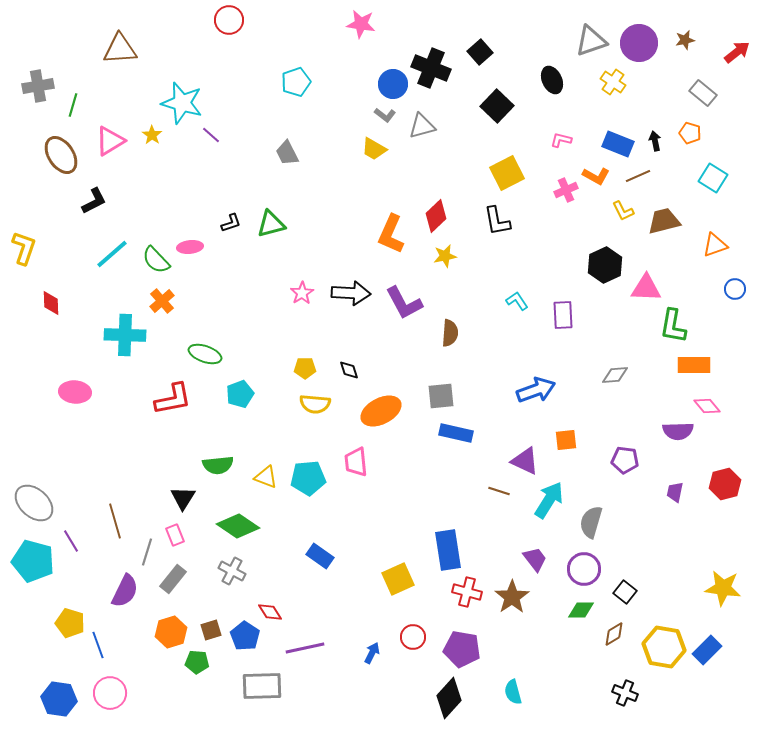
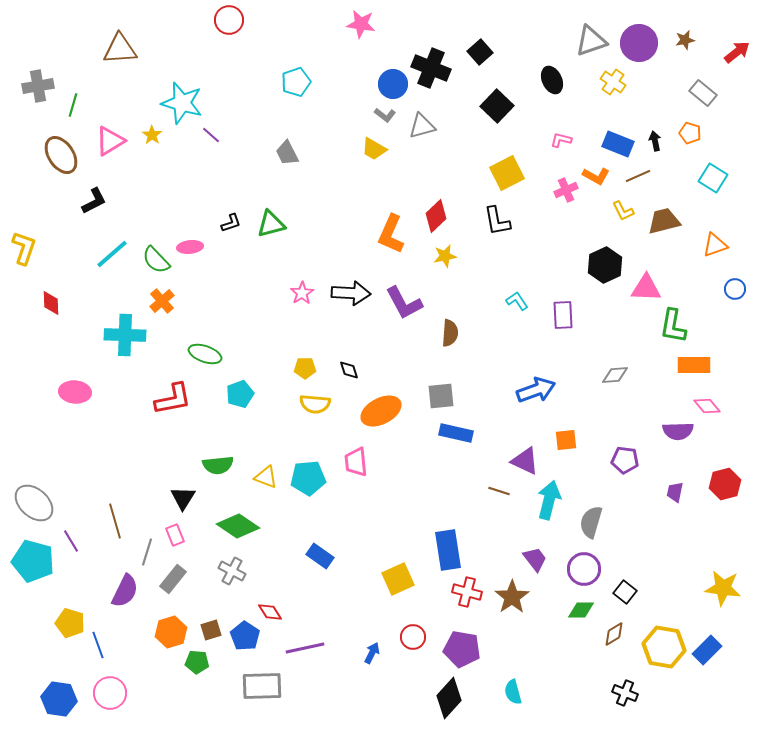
cyan arrow at (549, 500): rotated 18 degrees counterclockwise
